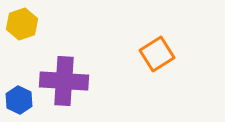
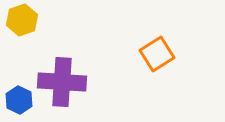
yellow hexagon: moved 4 px up
purple cross: moved 2 px left, 1 px down
